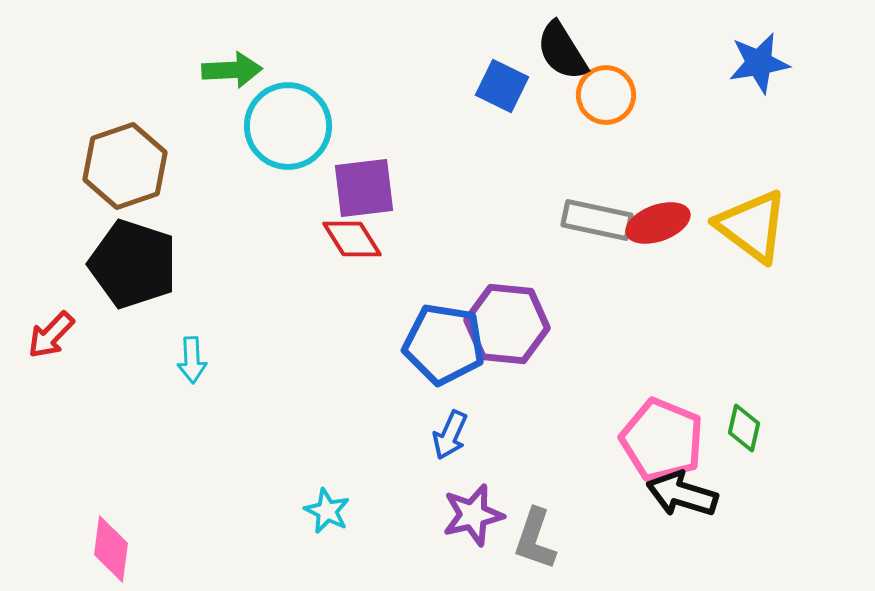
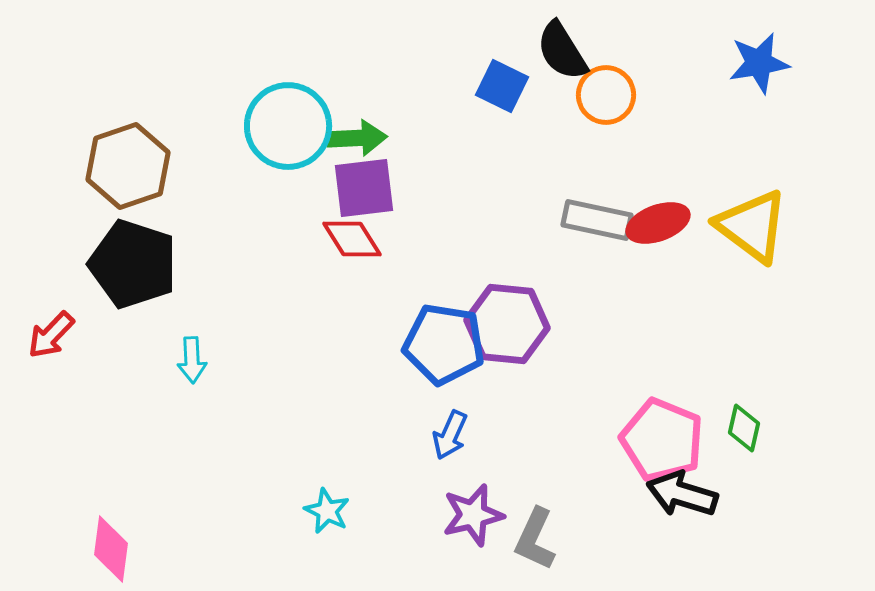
green arrow: moved 125 px right, 68 px down
brown hexagon: moved 3 px right
gray L-shape: rotated 6 degrees clockwise
